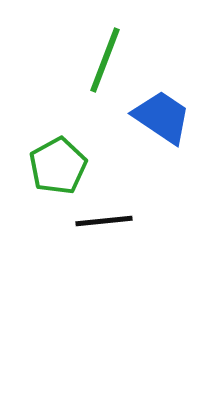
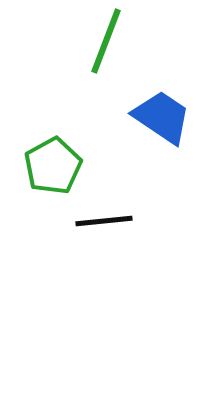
green line: moved 1 px right, 19 px up
green pentagon: moved 5 px left
